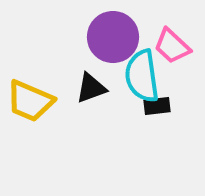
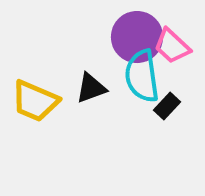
purple circle: moved 24 px right
yellow trapezoid: moved 5 px right
black rectangle: moved 10 px right; rotated 40 degrees counterclockwise
